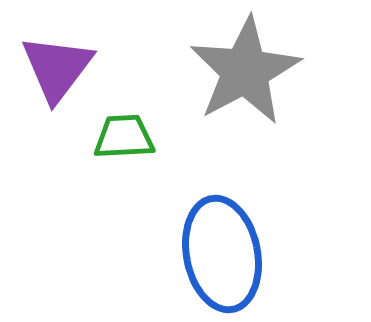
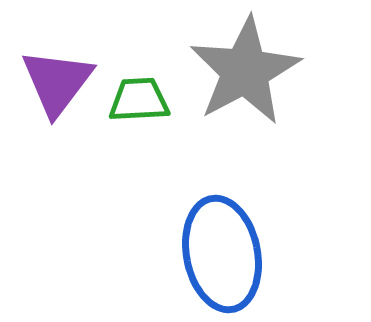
purple triangle: moved 14 px down
green trapezoid: moved 15 px right, 37 px up
